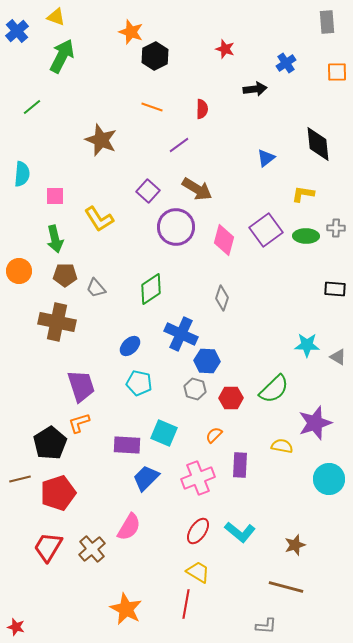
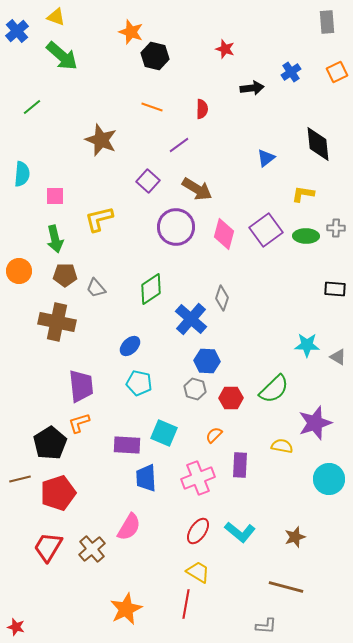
green arrow at (62, 56): rotated 104 degrees clockwise
black hexagon at (155, 56): rotated 20 degrees counterclockwise
blue cross at (286, 63): moved 5 px right, 9 px down
orange square at (337, 72): rotated 25 degrees counterclockwise
black arrow at (255, 89): moved 3 px left, 1 px up
purple square at (148, 191): moved 10 px up
yellow L-shape at (99, 219): rotated 108 degrees clockwise
pink diamond at (224, 240): moved 6 px up
blue cross at (181, 334): moved 10 px right, 15 px up; rotated 16 degrees clockwise
purple trapezoid at (81, 386): rotated 12 degrees clockwise
blue trapezoid at (146, 478): rotated 48 degrees counterclockwise
brown star at (295, 545): moved 8 px up
orange star at (126, 609): rotated 20 degrees clockwise
